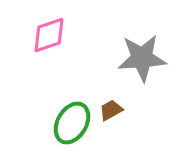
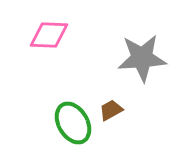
pink diamond: rotated 21 degrees clockwise
green ellipse: moved 1 px right; rotated 60 degrees counterclockwise
